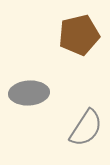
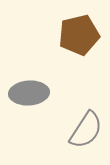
gray semicircle: moved 2 px down
